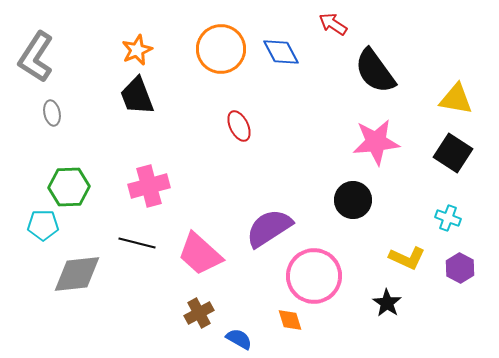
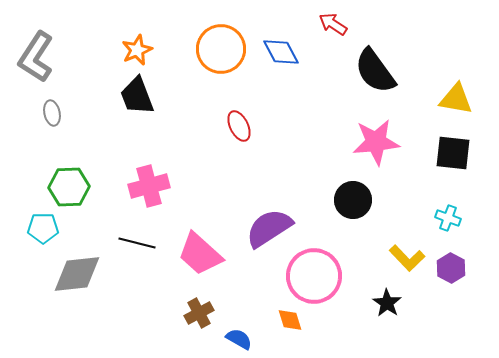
black square: rotated 27 degrees counterclockwise
cyan pentagon: moved 3 px down
yellow L-shape: rotated 21 degrees clockwise
purple hexagon: moved 9 px left
